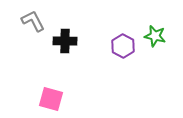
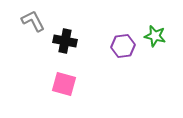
black cross: rotated 10 degrees clockwise
purple hexagon: rotated 25 degrees clockwise
pink square: moved 13 px right, 15 px up
